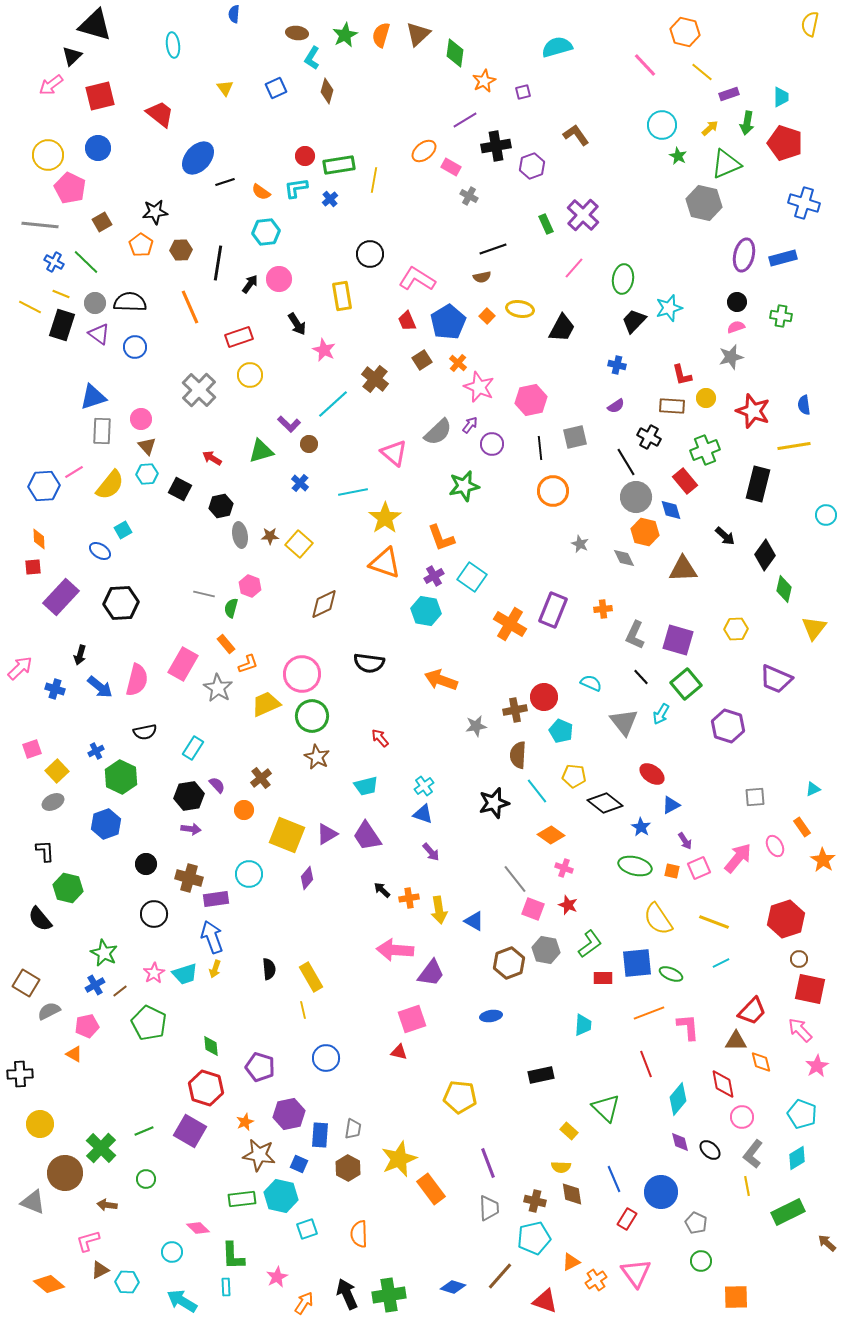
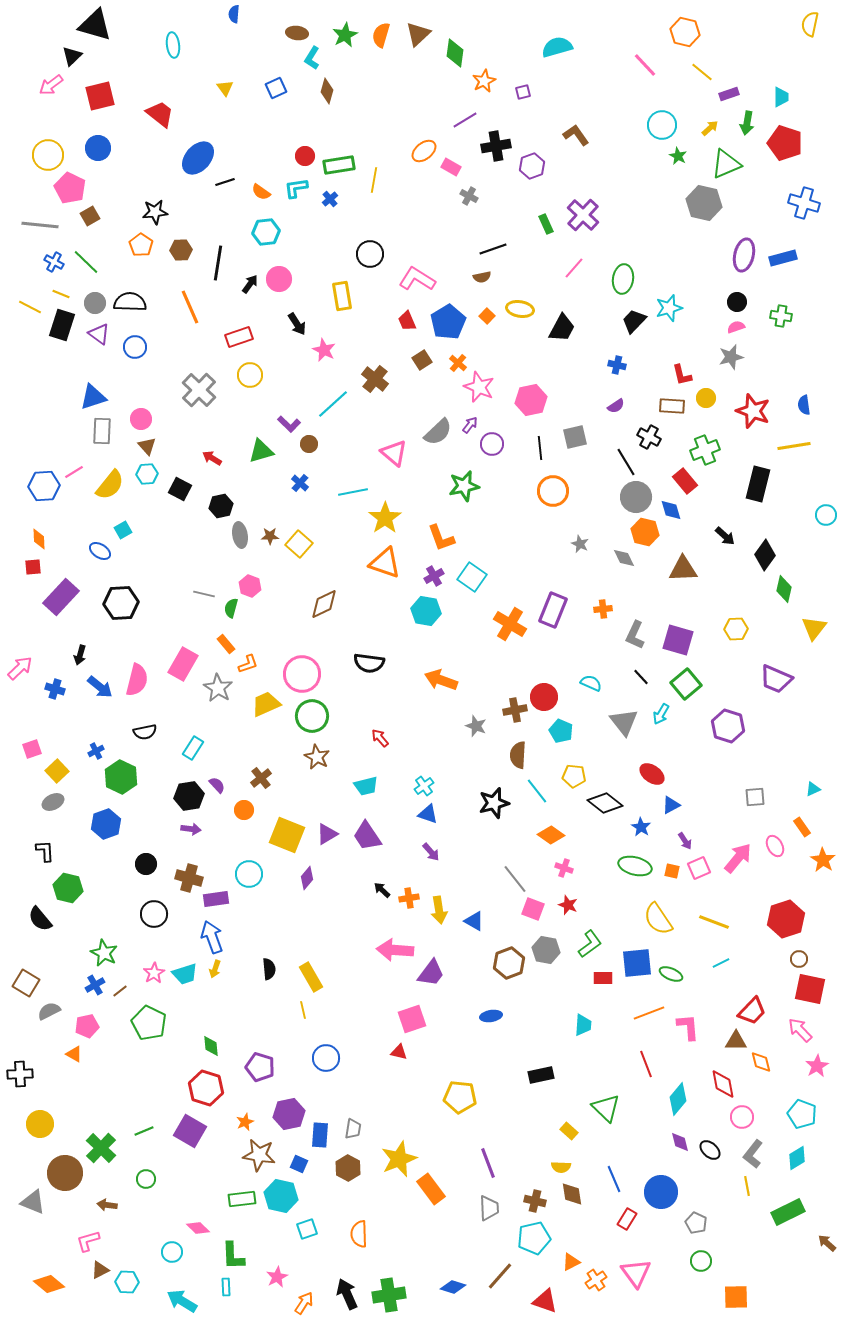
brown square at (102, 222): moved 12 px left, 6 px up
gray star at (476, 726): rotated 30 degrees clockwise
blue triangle at (423, 814): moved 5 px right
